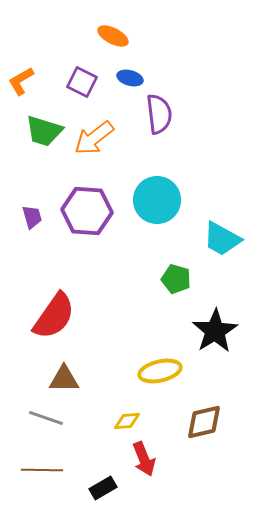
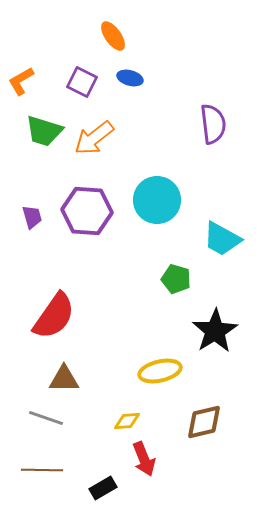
orange ellipse: rotated 28 degrees clockwise
purple semicircle: moved 54 px right, 10 px down
